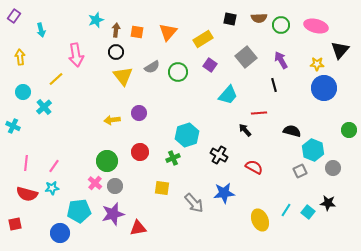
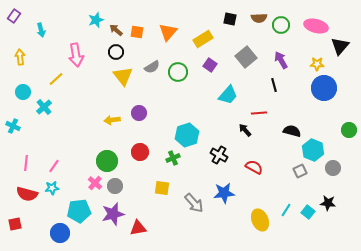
brown arrow at (116, 30): rotated 56 degrees counterclockwise
black triangle at (340, 50): moved 4 px up
